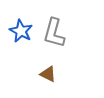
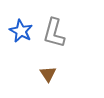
brown triangle: rotated 30 degrees clockwise
